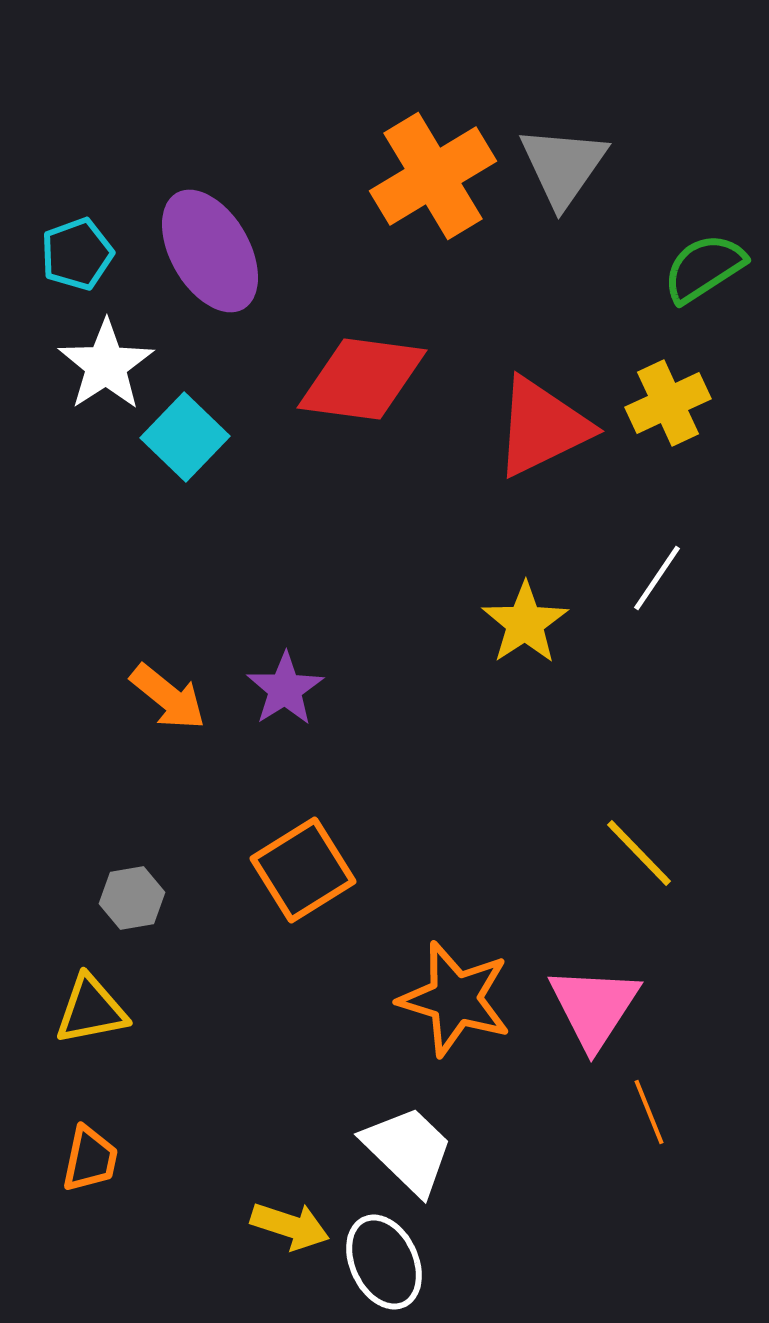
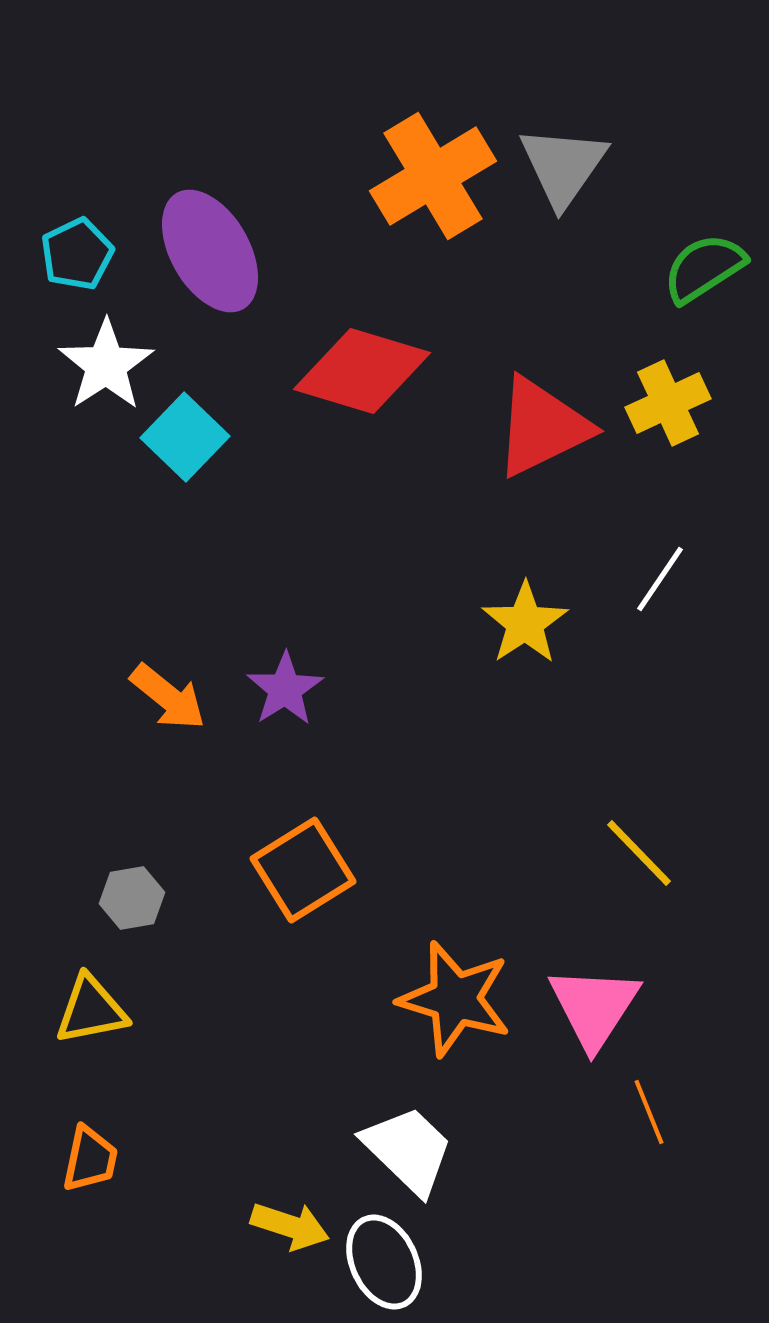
cyan pentagon: rotated 6 degrees counterclockwise
red diamond: moved 8 px up; rotated 9 degrees clockwise
white line: moved 3 px right, 1 px down
